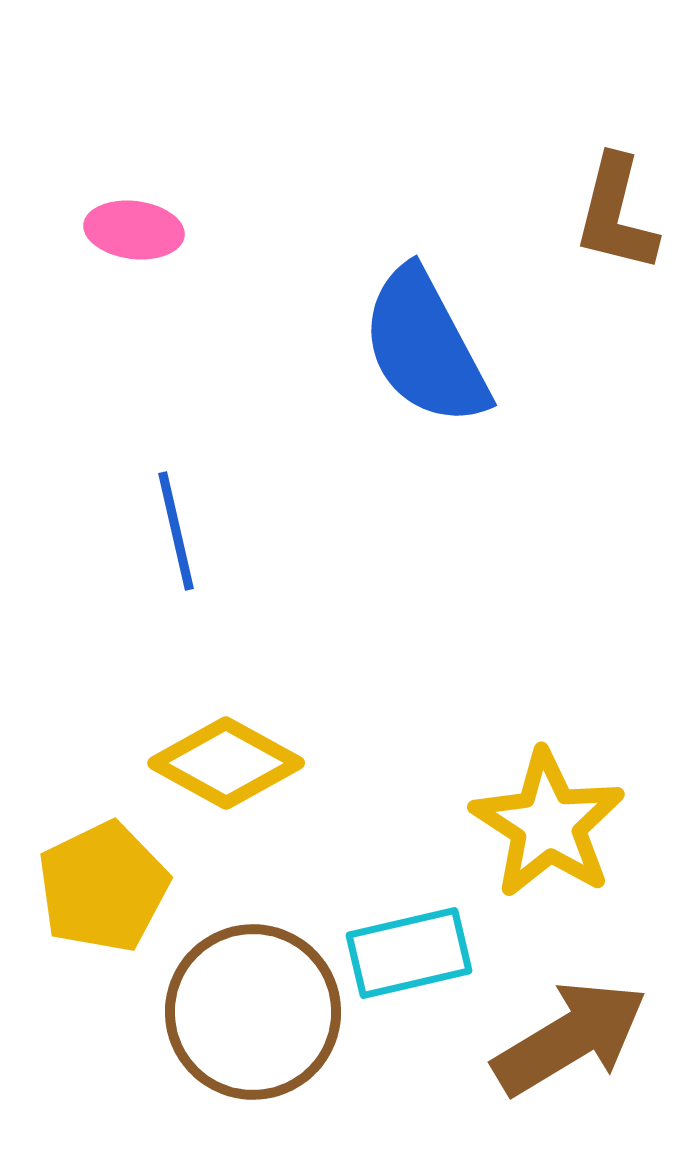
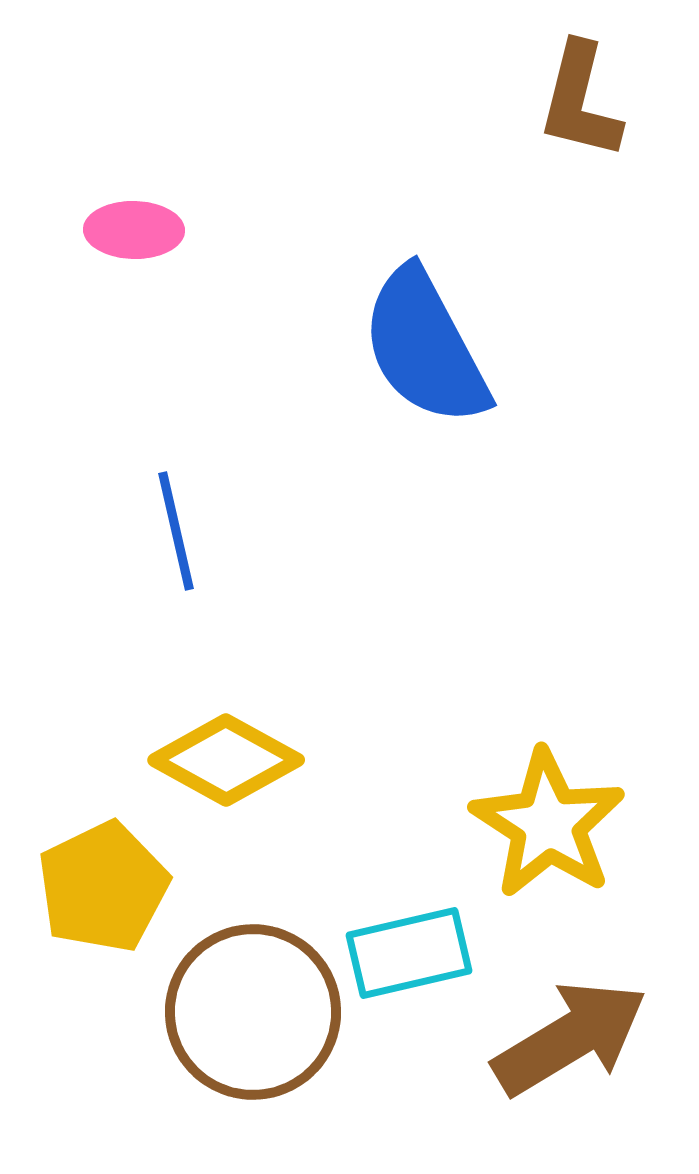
brown L-shape: moved 36 px left, 113 px up
pink ellipse: rotated 6 degrees counterclockwise
yellow diamond: moved 3 px up
